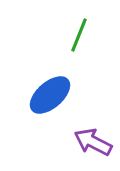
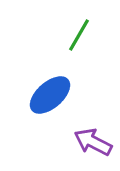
green line: rotated 8 degrees clockwise
